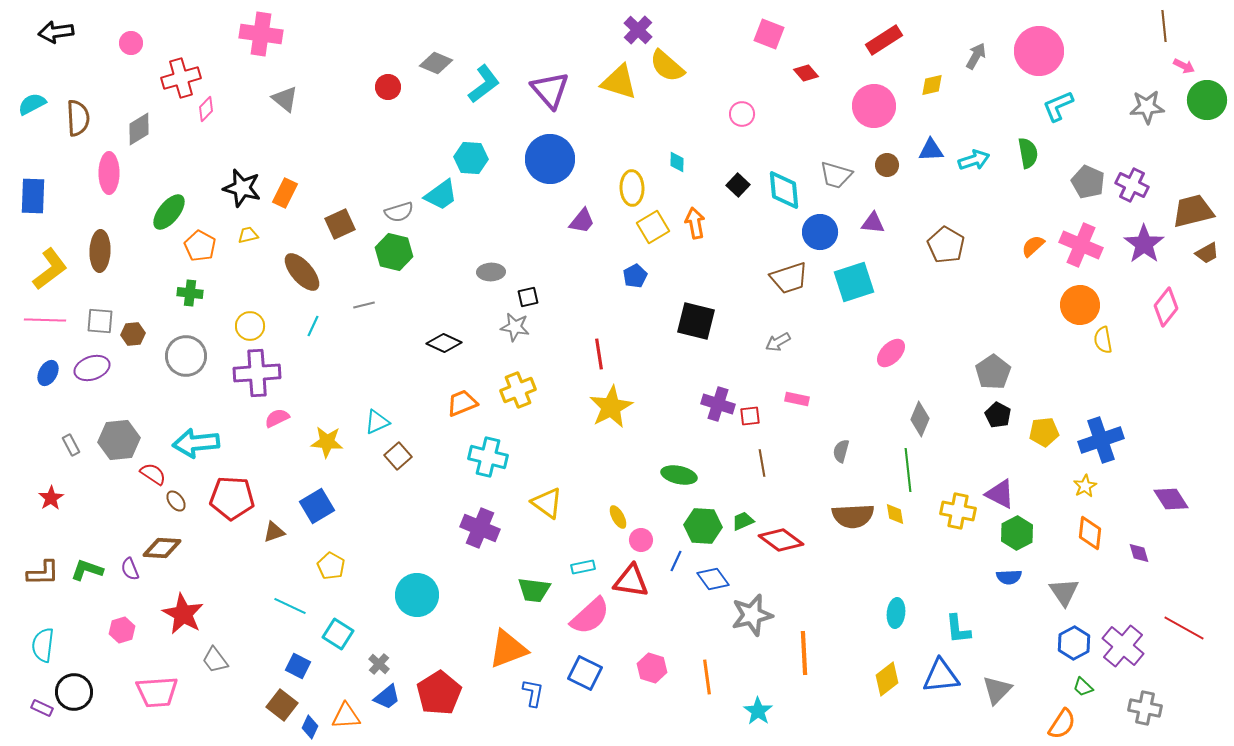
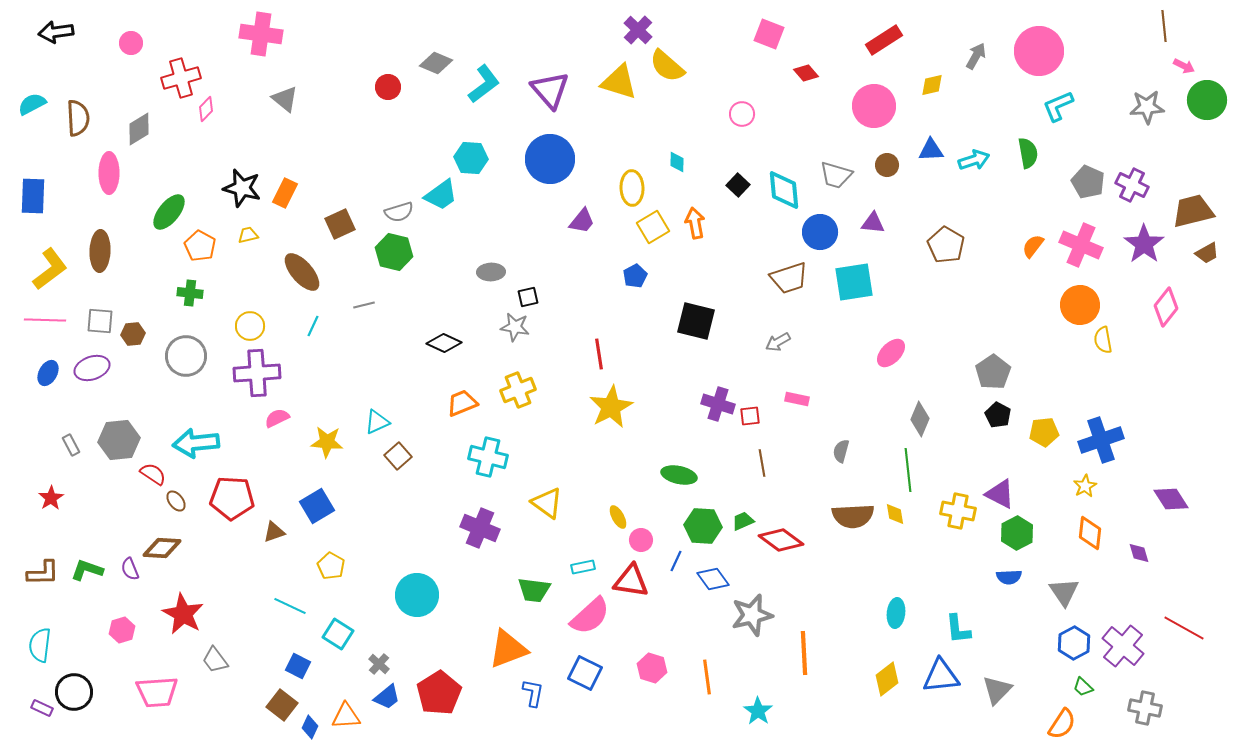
orange semicircle at (1033, 246): rotated 10 degrees counterclockwise
cyan square at (854, 282): rotated 9 degrees clockwise
cyan semicircle at (43, 645): moved 3 px left
